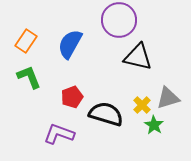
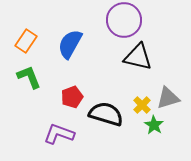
purple circle: moved 5 px right
